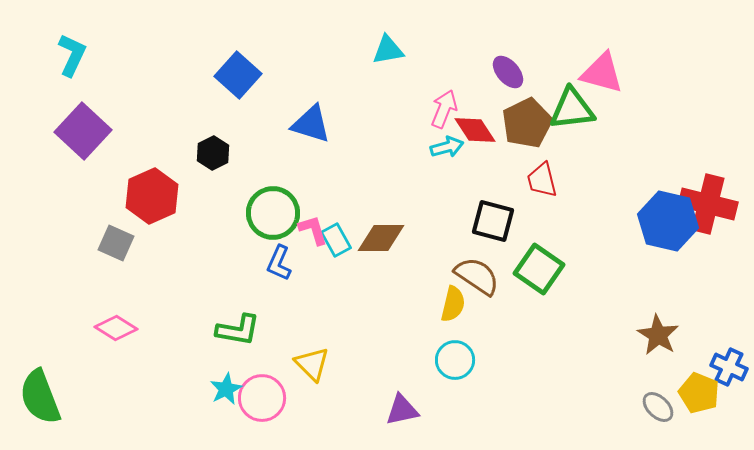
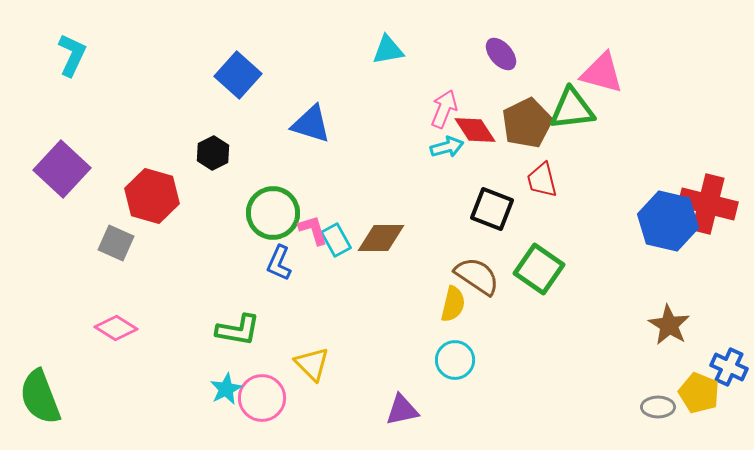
purple ellipse: moved 7 px left, 18 px up
purple square: moved 21 px left, 38 px down
red hexagon: rotated 20 degrees counterclockwise
black square: moved 1 px left, 12 px up; rotated 6 degrees clockwise
brown star: moved 11 px right, 10 px up
gray ellipse: rotated 44 degrees counterclockwise
